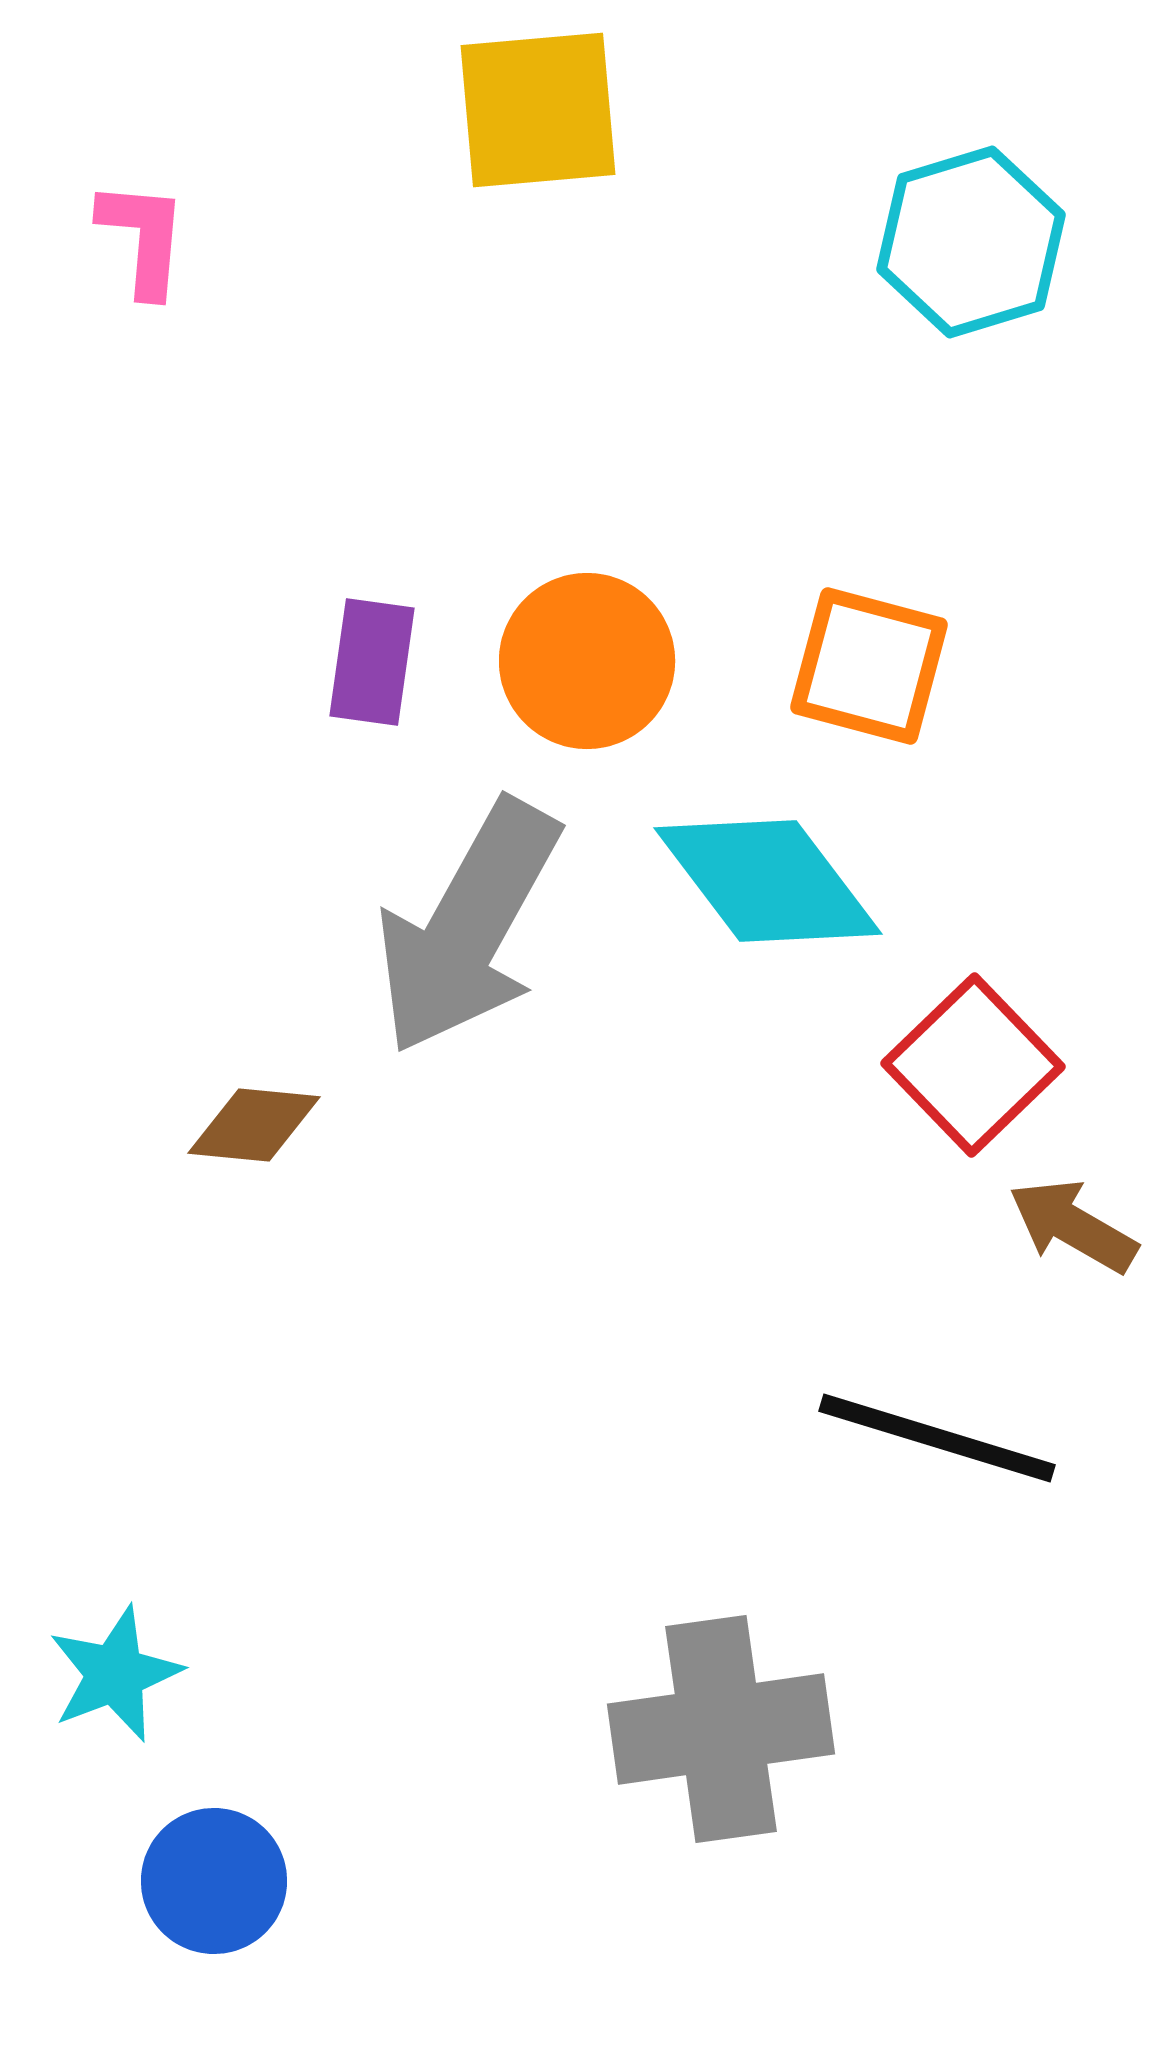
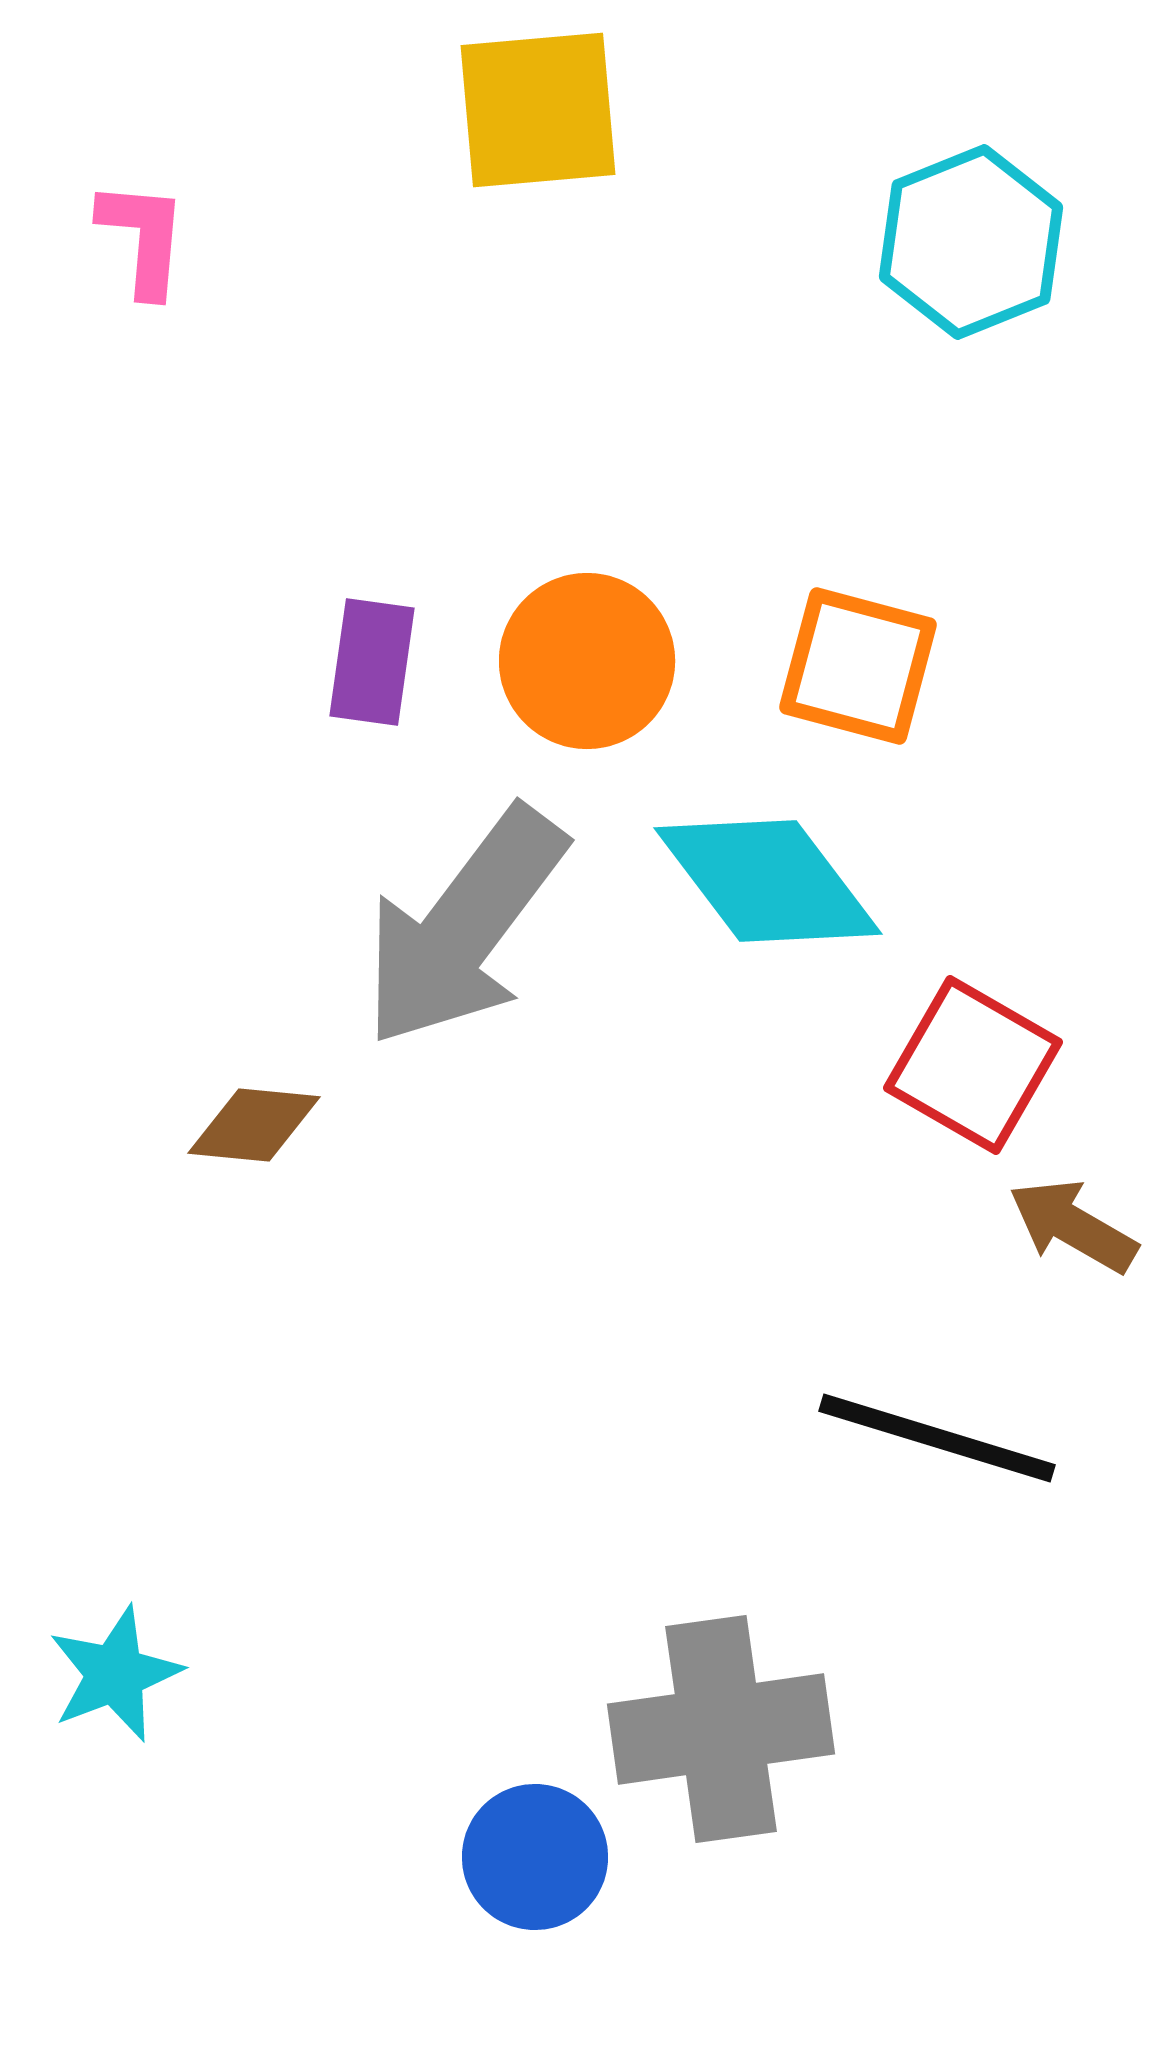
cyan hexagon: rotated 5 degrees counterclockwise
orange square: moved 11 px left
gray arrow: moved 4 px left; rotated 8 degrees clockwise
red square: rotated 16 degrees counterclockwise
blue circle: moved 321 px right, 24 px up
